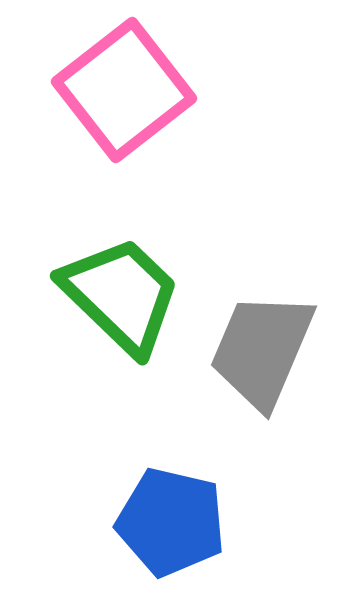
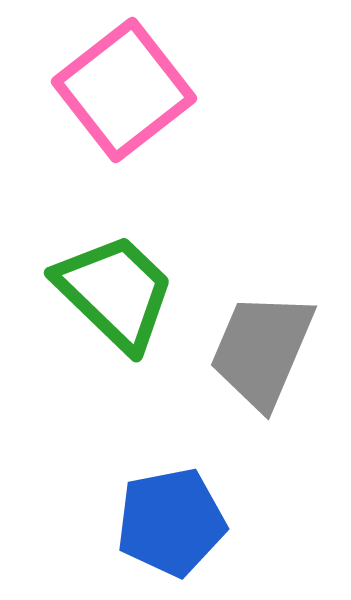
green trapezoid: moved 6 px left, 3 px up
blue pentagon: rotated 24 degrees counterclockwise
